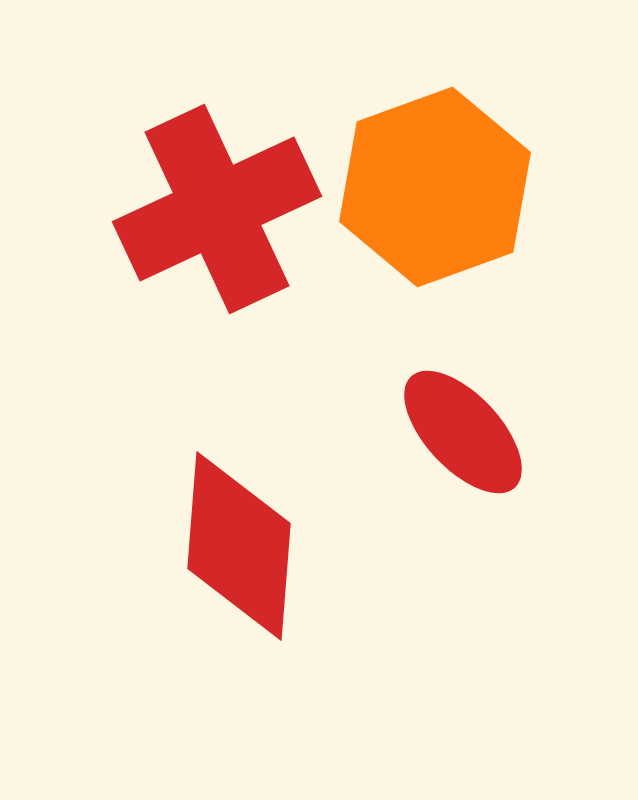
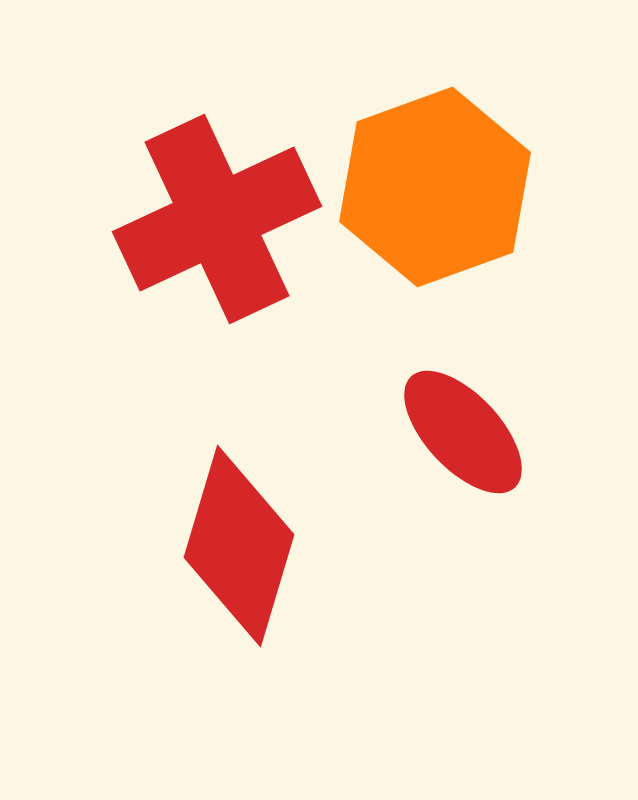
red cross: moved 10 px down
red diamond: rotated 12 degrees clockwise
